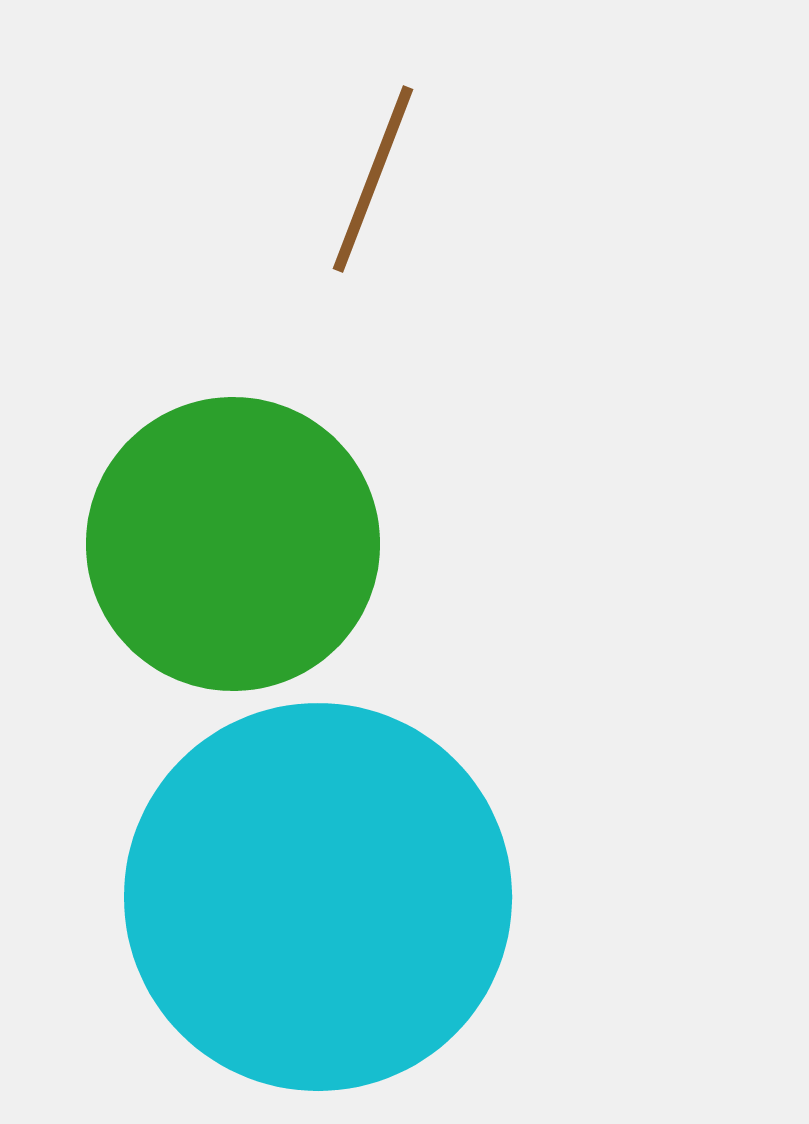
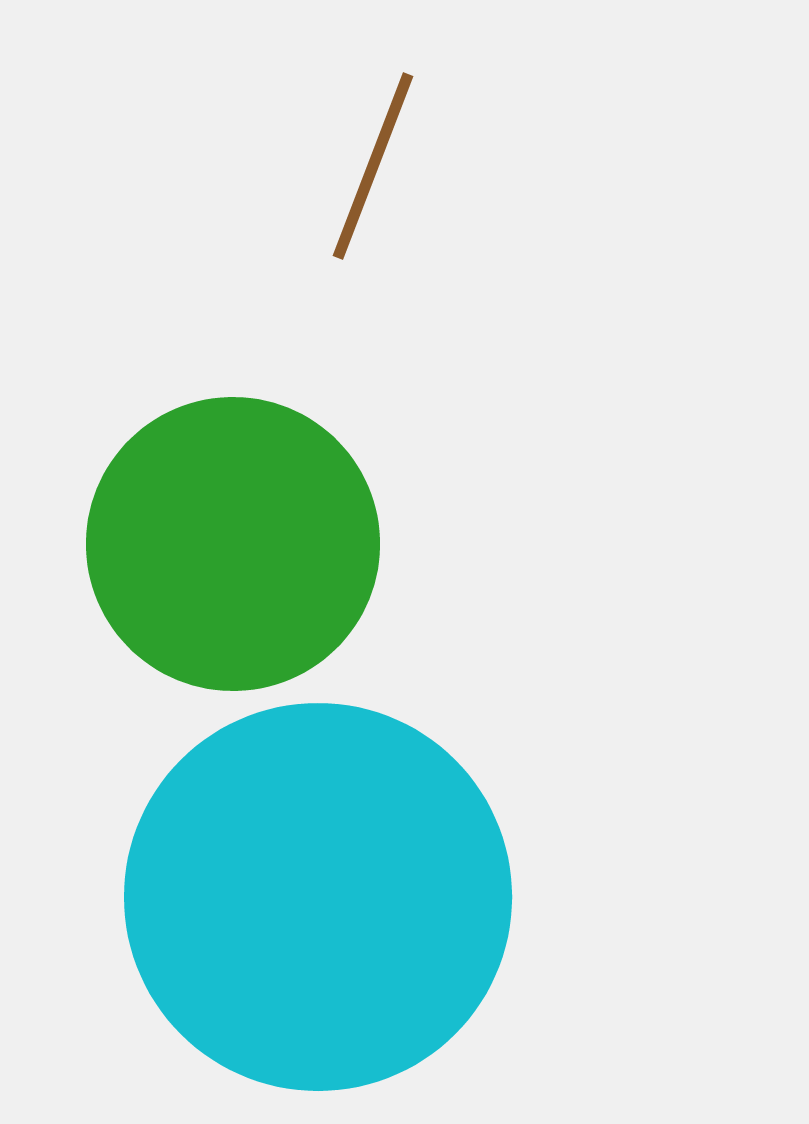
brown line: moved 13 px up
